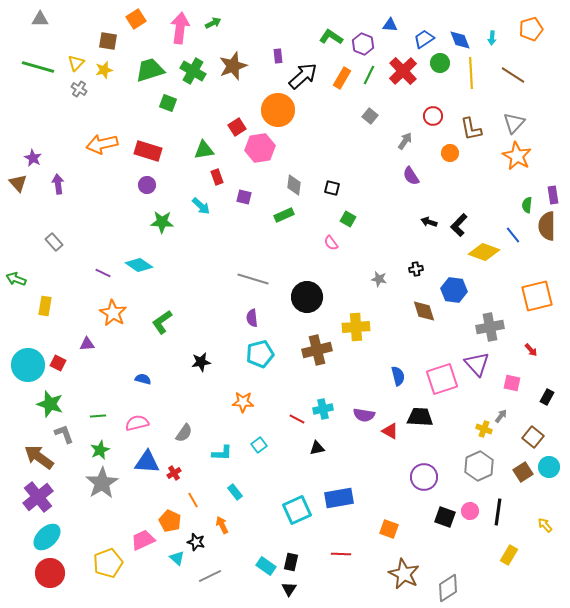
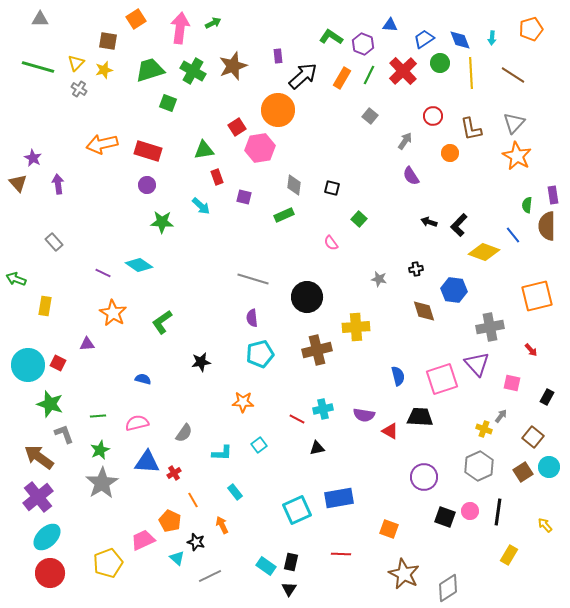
green square at (348, 219): moved 11 px right; rotated 14 degrees clockwise
